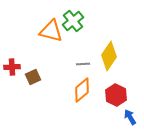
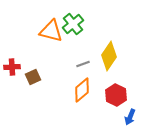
green cross: moved 3 px down
gray line: rotated 16 degrees counterclockwise
blue arrow: rotated 126 degrees counterclockwise
